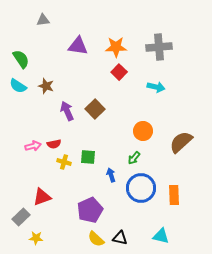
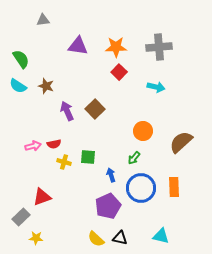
orange rectangle: moved 8 px up
purple pentagon: moved 18 px right, 4 px up
